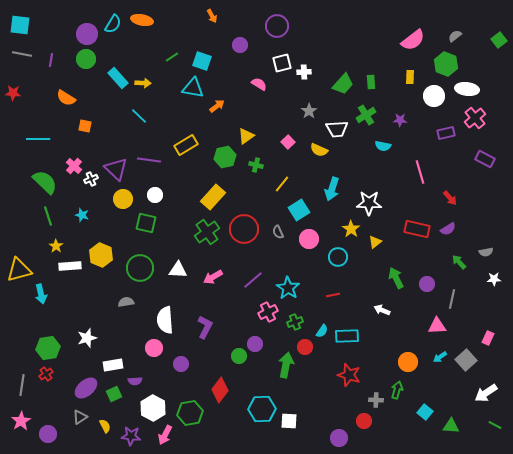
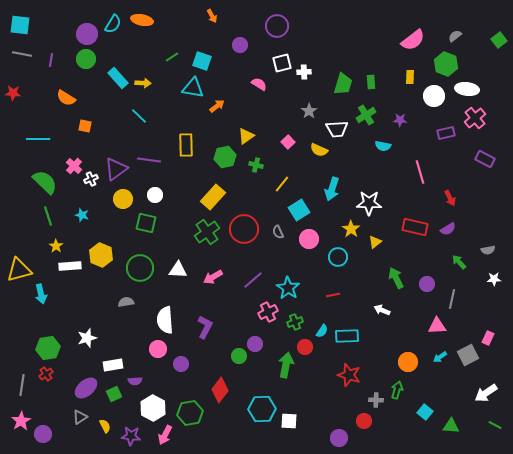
green trapezoid at (343, 84): rotated 25 degrees counterclockwise
yellow rectangle at (186, 145): rotated 60 degrees counterclockwise
purple triangle at (116, 169): rotated 40 degrees clockwise
red arrow at (450, 198): rotated 14 degrees clockwise
red rectangle at (417, 229): moved 2 px left, 2 px up
gray semicircle at (486, 252): moved 2 px right, 2 px up
pink circle at (154, 348): moved 4 px right, 1 px down
gray square at (466, 360): moved 2 px right, 5 px up; rotated 15 degrees clockwise
purple circle at (48, 434): moved 5 px left
